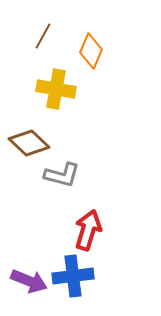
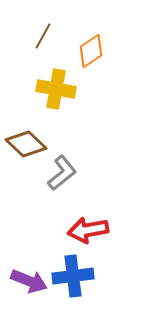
orange diamond: rotated 32 degrees clockwise
brown diamond: moved 3 px left, 1 px down
gray L-shape: moved 2 px up; rotated 54 degrees counterclockwise
red arrow: rotated 117 degrees counterclockwise
